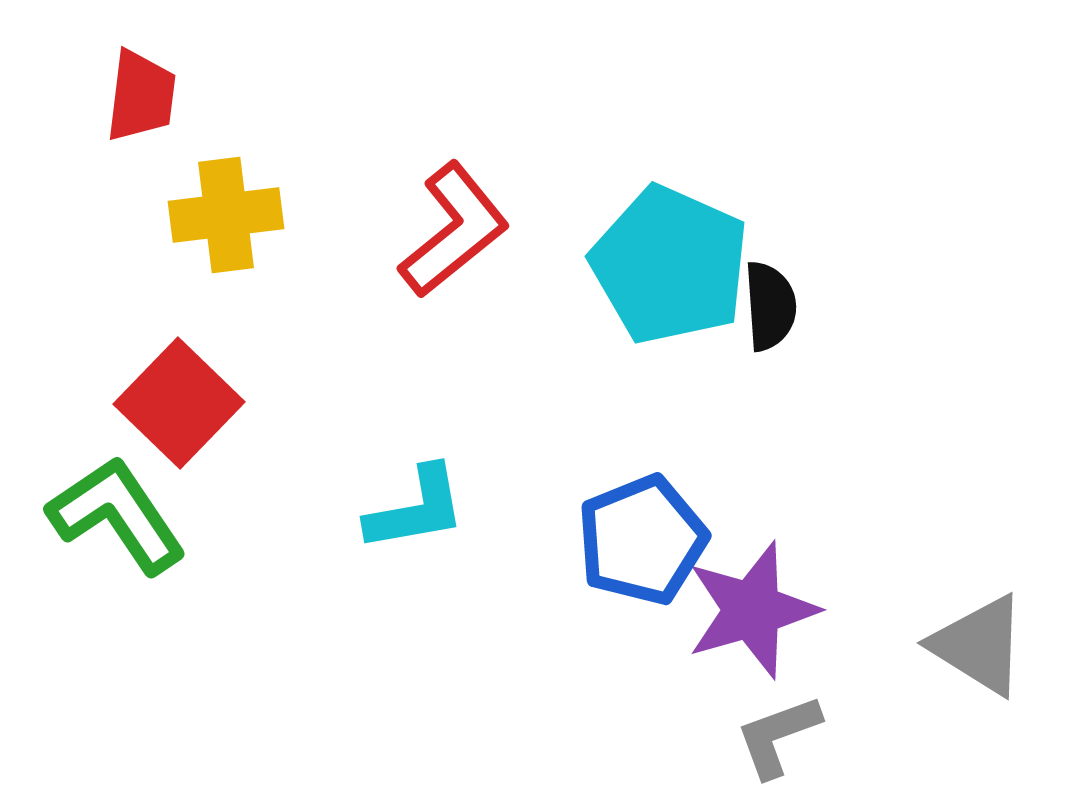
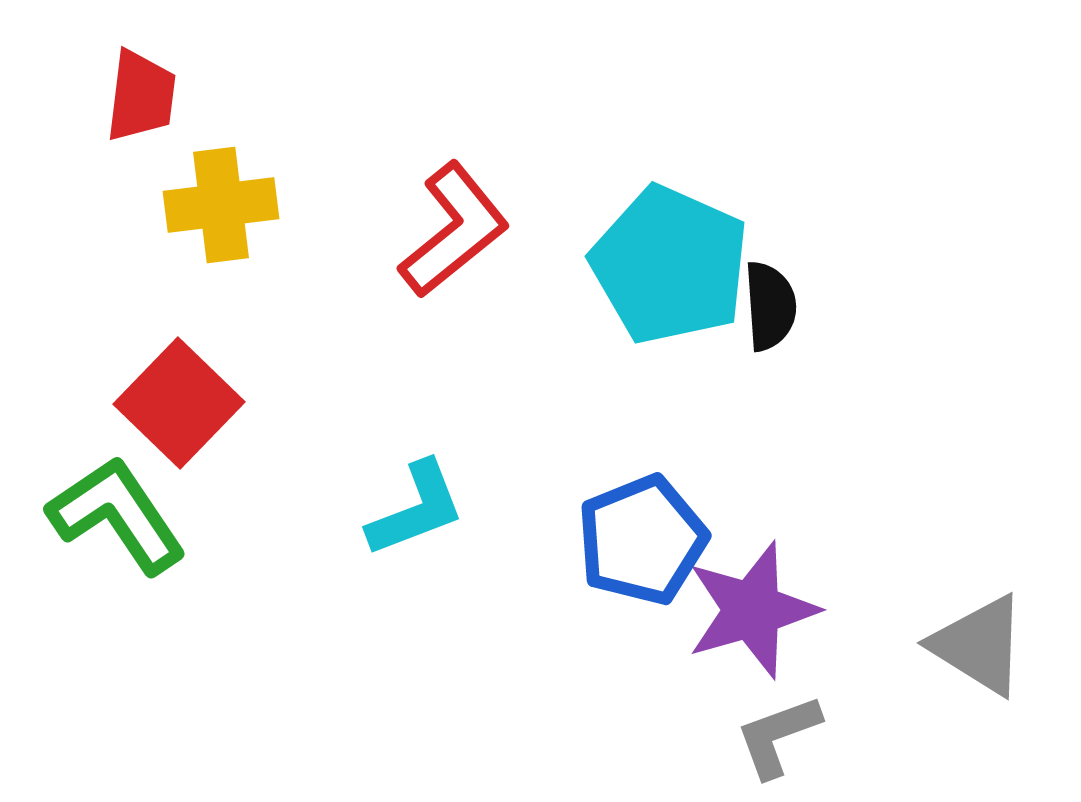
yellow cross: moved 5 px left, 10 px up
cyan L-shape: rotated 11 degrees counterclockwise
